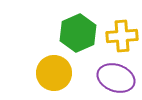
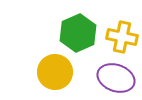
yellow cross: moved 1 px down; rotated 16 degrees clockwise
yellow circle: moved 1 px right, 1 px up
